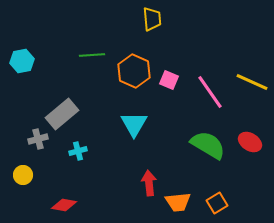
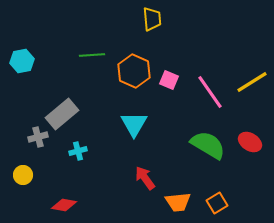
yellow line: rotated 56 degrees counterclockwise
gray cross: moved 2 px up
red arrow: moved 4 px left, 5 px up; rotated 30 degrees counterclockwise
